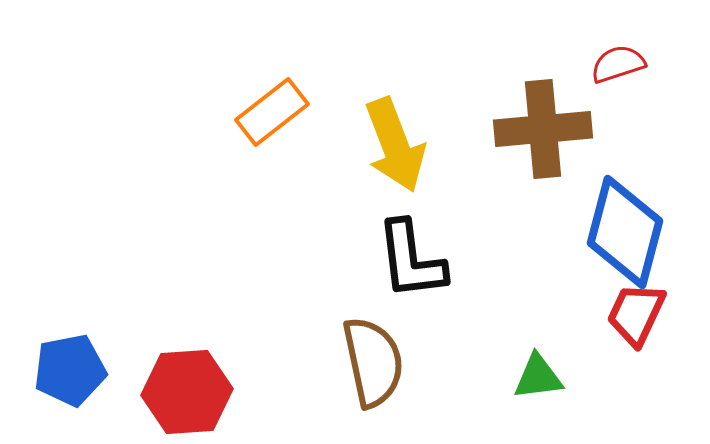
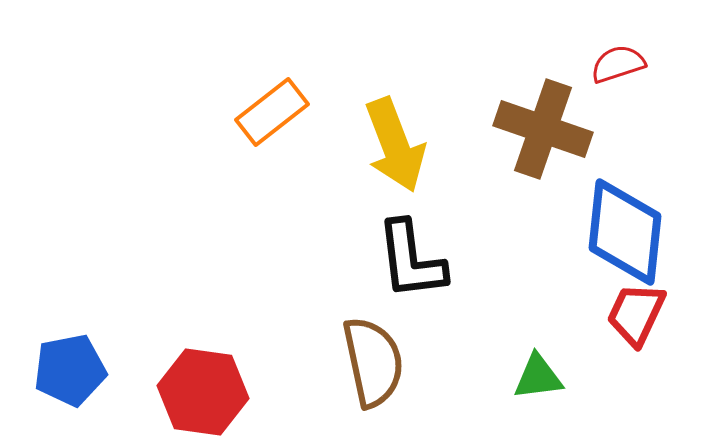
brown cross: rotated 24 degrees clockwise
blue diamond: rotated 9 degrees counterclockwise
red hexagon: moved 16 px right; rotated 12 degrees clockwise
